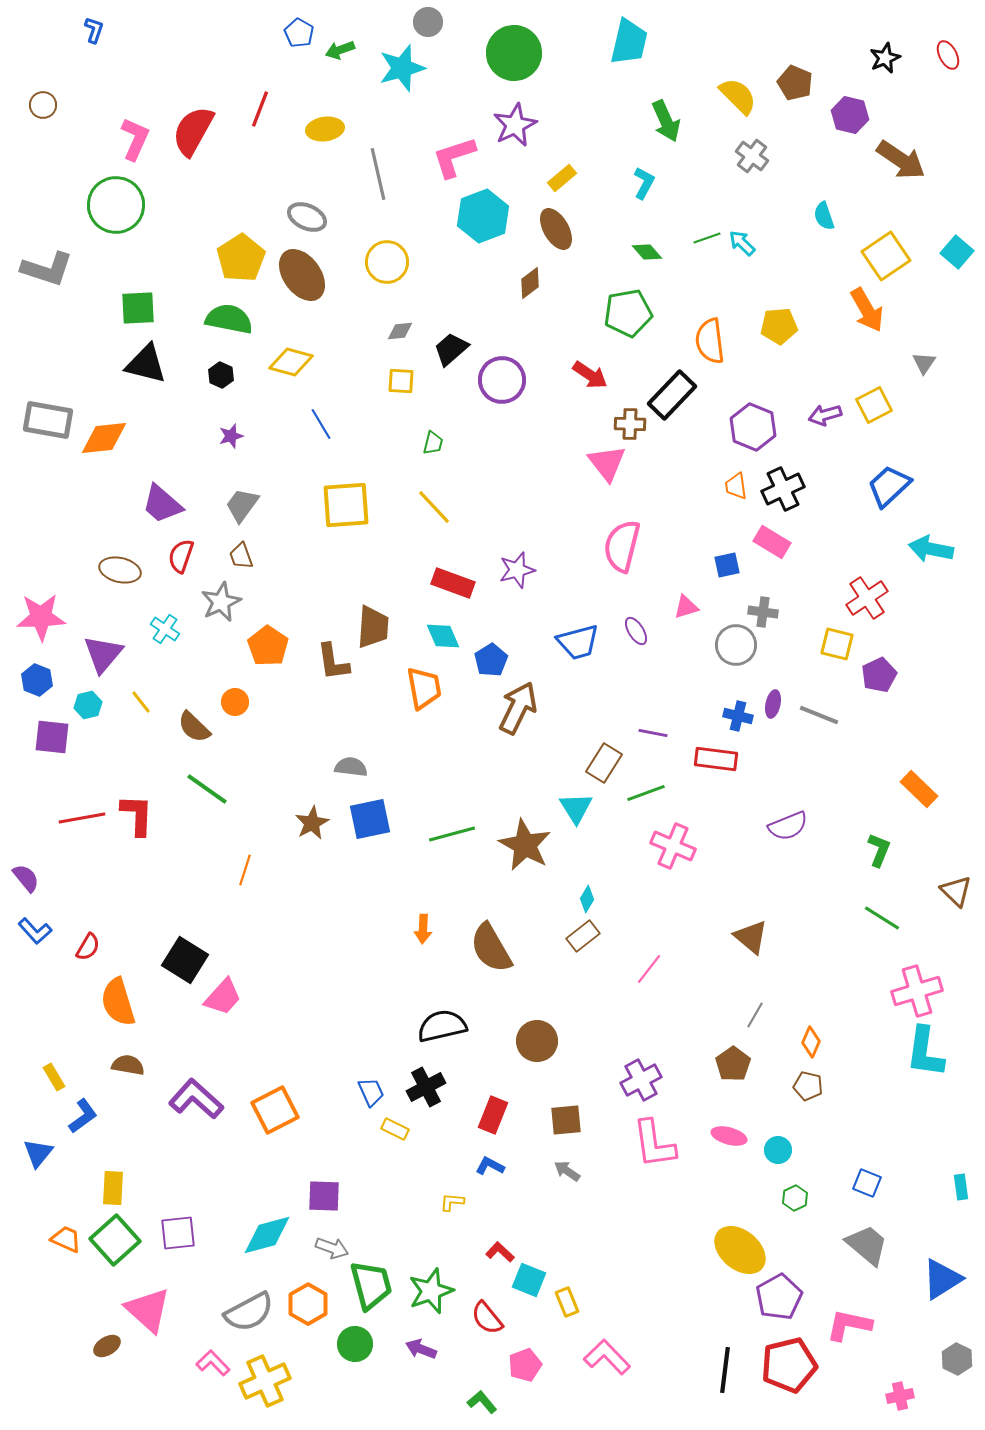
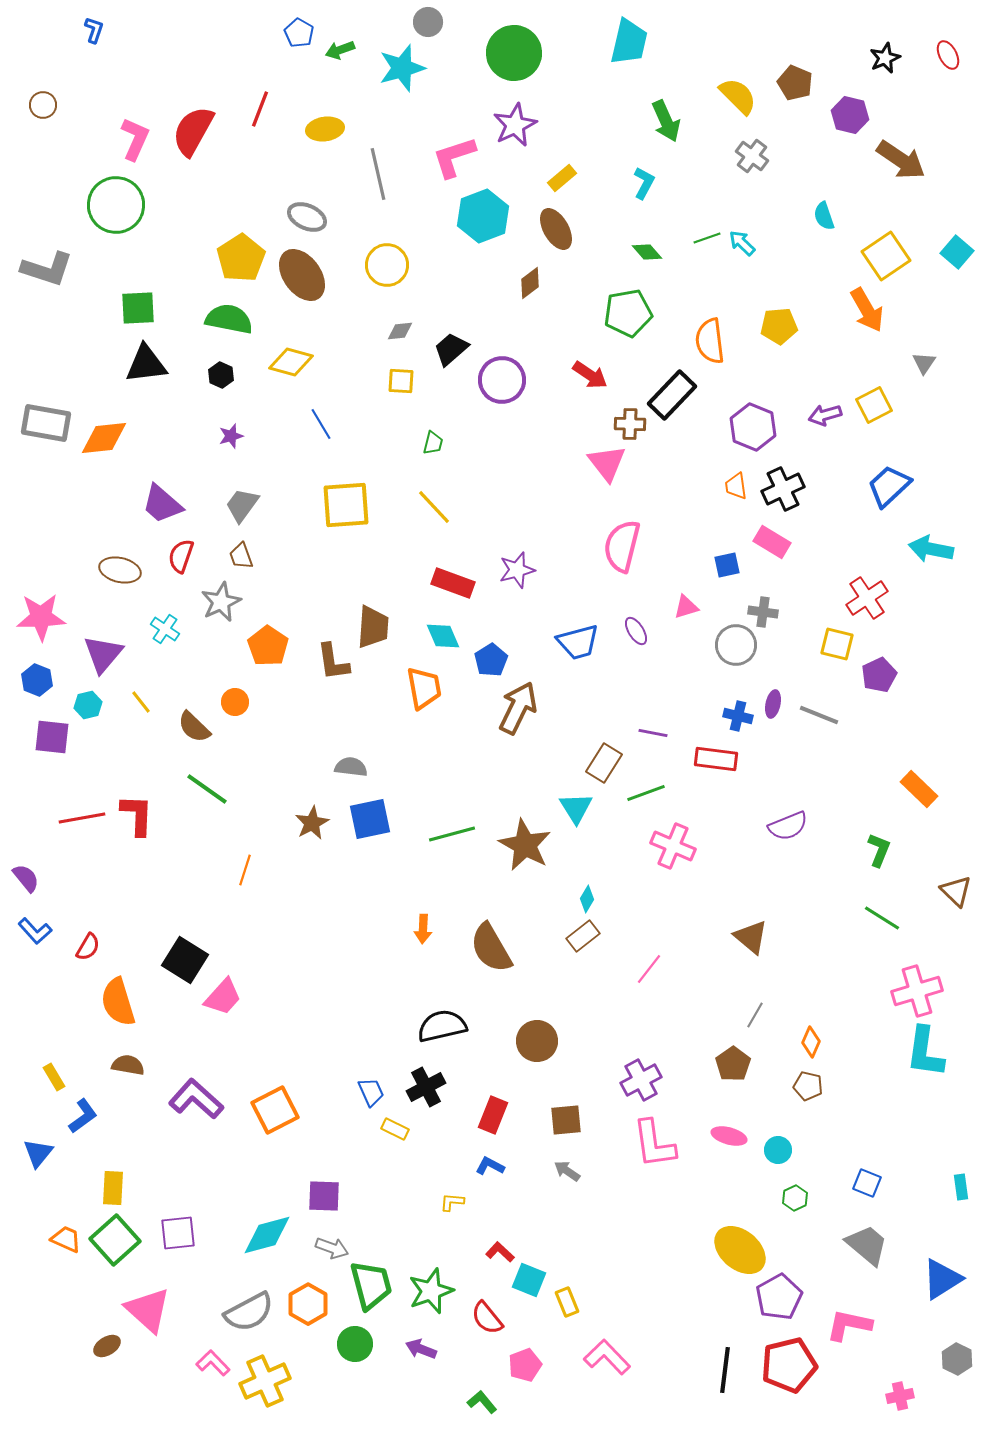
yellow circle at (387, 262): moved 3 px down
black triangle at (146, 364): rotated 21 degrees counterclockwise
gray rectangle at (48, 420): moved 2 px left, 3 px down
